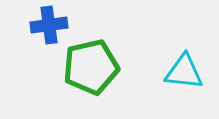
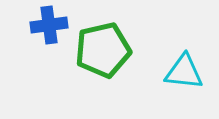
green pentagon: moved 12 px right, 17 px up
